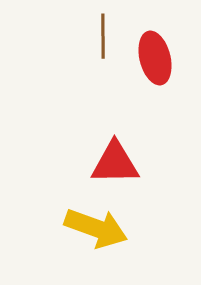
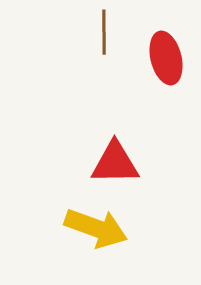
brown line: moved 1 px right, 4 px up
red ellipse: moved 11 px right
